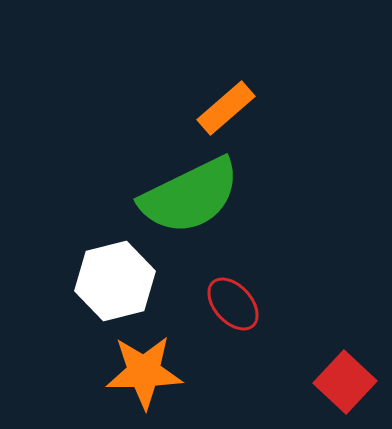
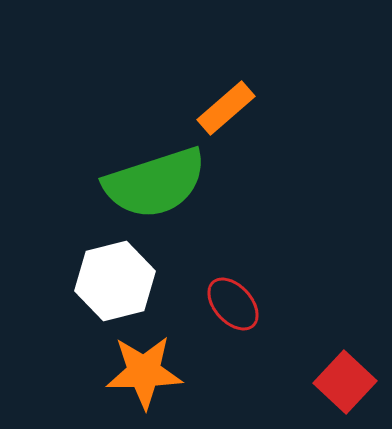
green semicircle: moved 35 px left, 13 px up; rotated 8 degrees clockwise
